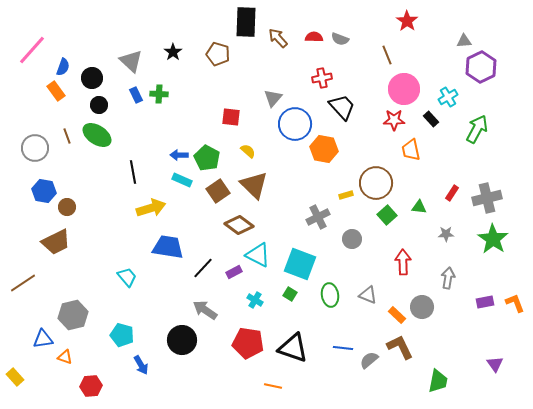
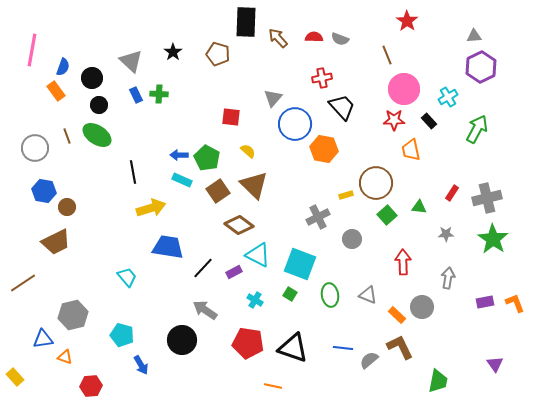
gray triangle at (464, 41): moved 10 px right, 5 px up
pink line at (32, 50): rotated 32 degrees counterclockwise
black rectangle at (431, 119): moved 2 px left, 2 px down
